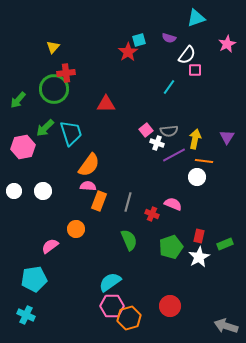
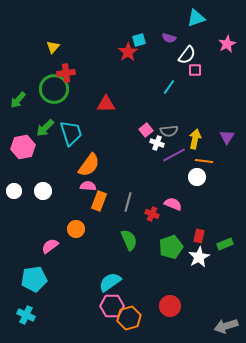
gray arrow at (226, 326): rotated 35 degrees counterclockwise
